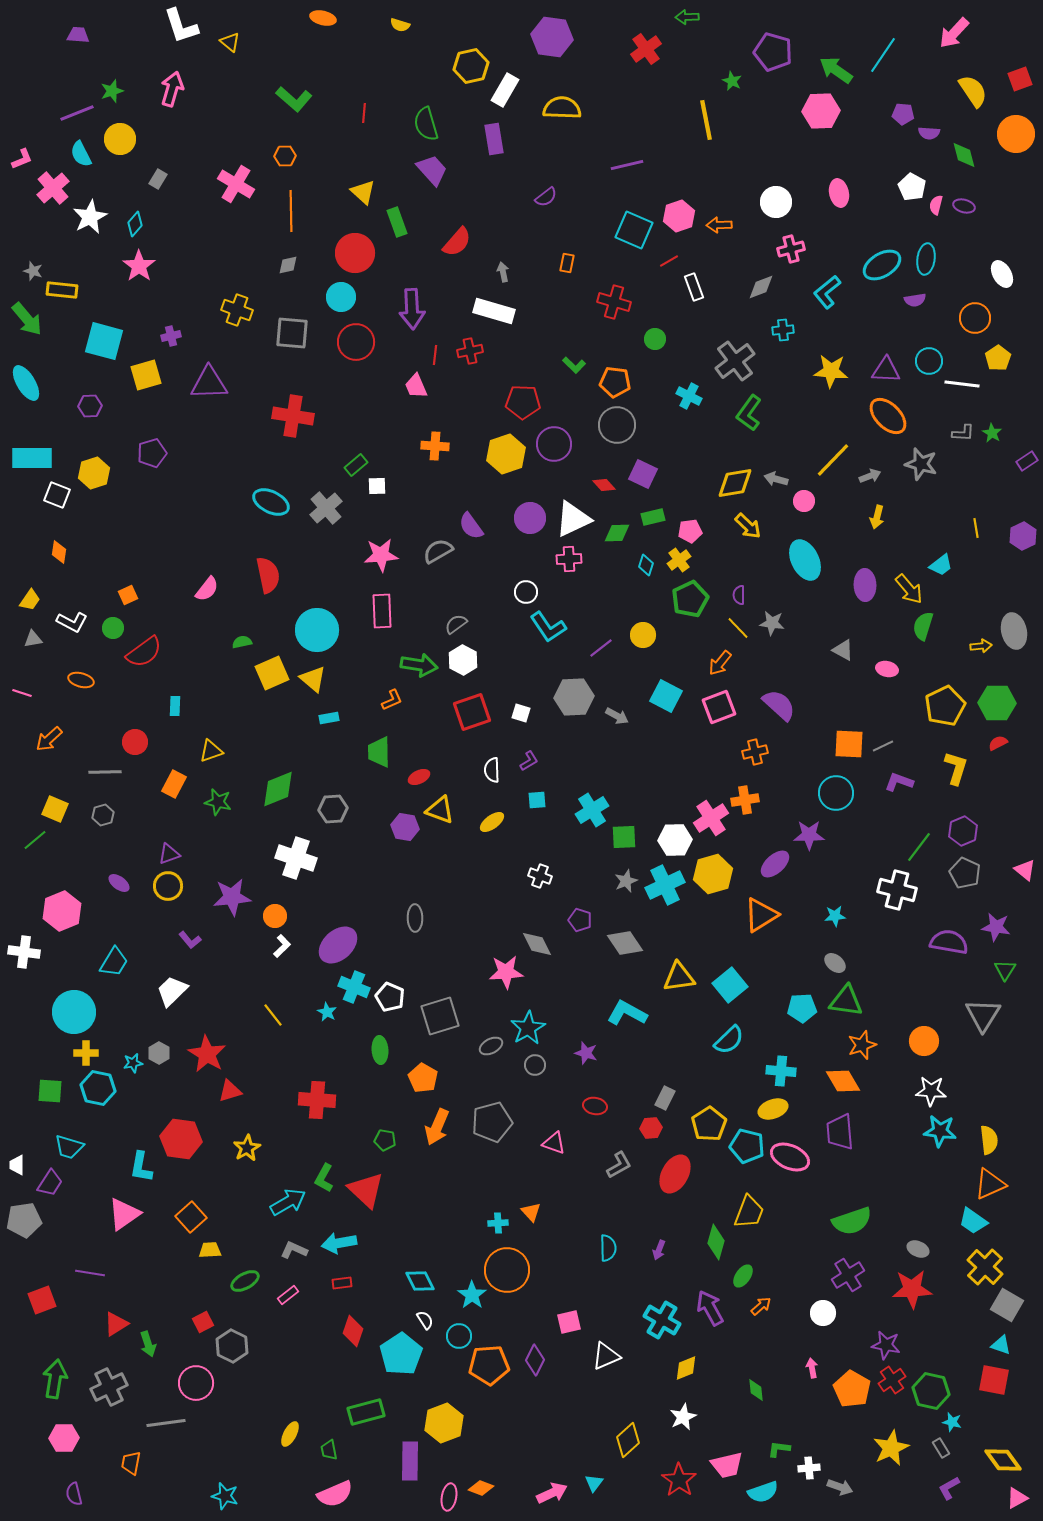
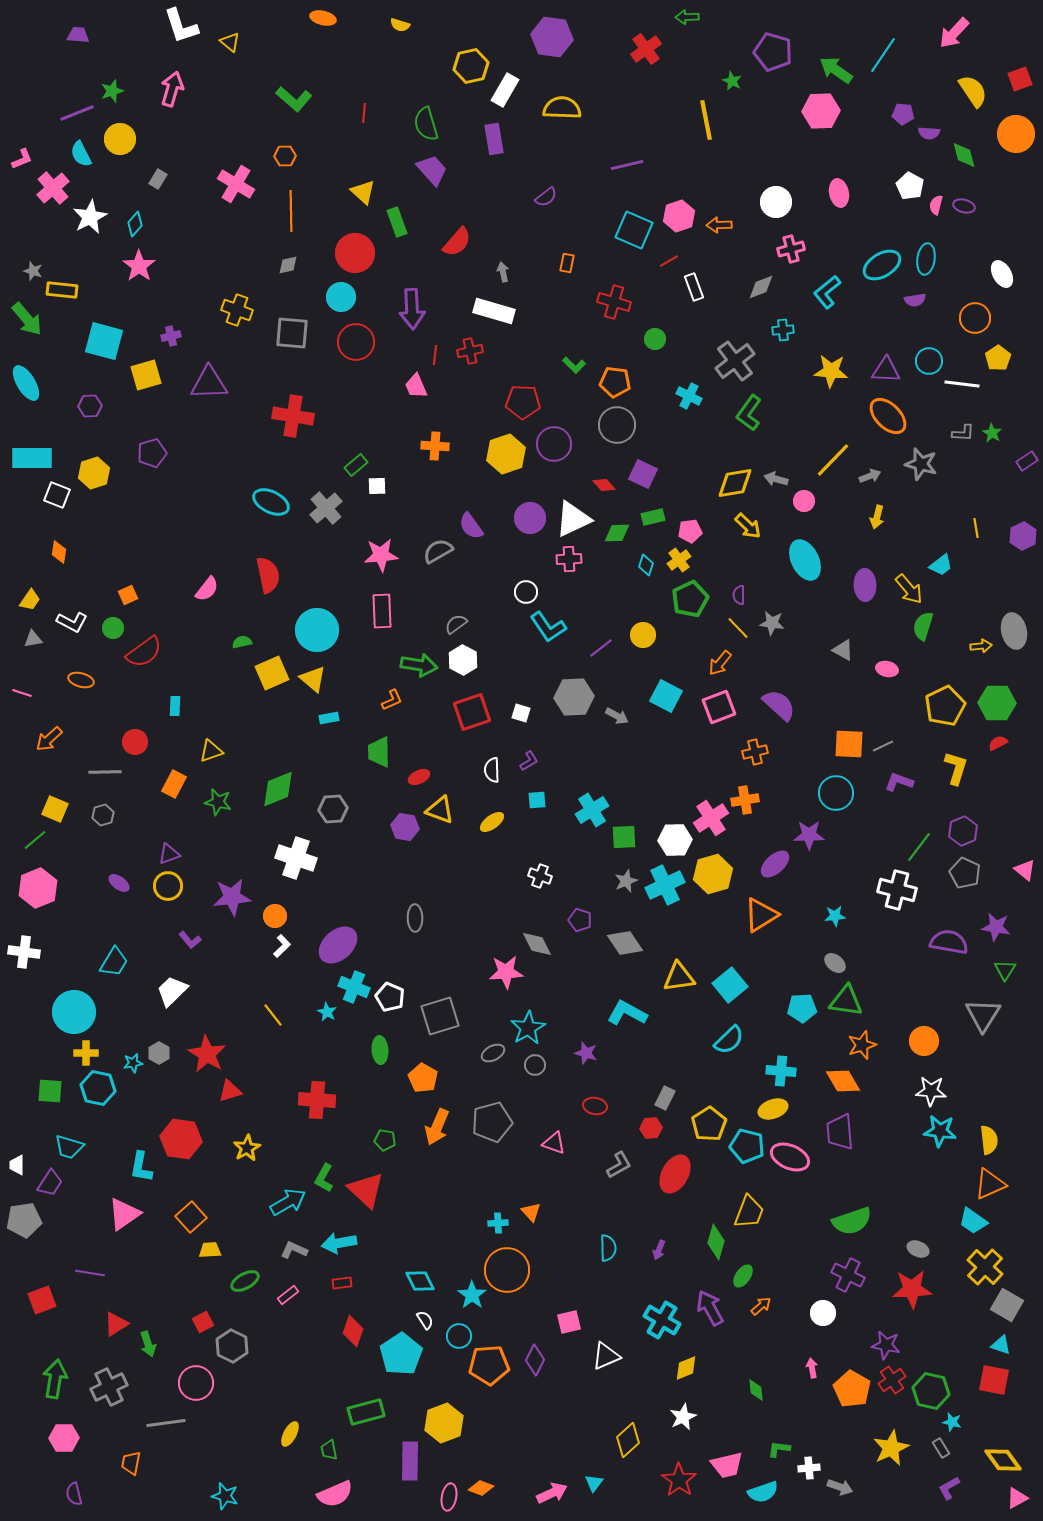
white pentagon at (912, 187): moved 2 px left, 1 px up
pink hexagon at (62, 911): moved 24 px left, 23 px up
gray ellipse at (491, 1046): moved 2 px right, 7 px down
purple cross at (848, 1275): rotated 32 degrees counterclockwise
